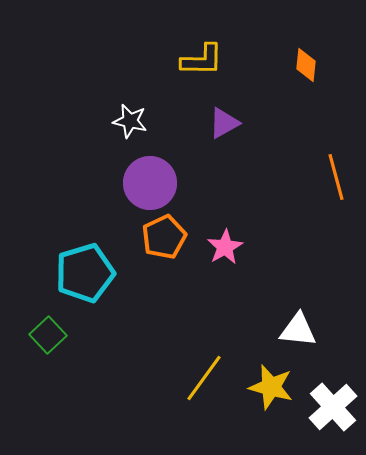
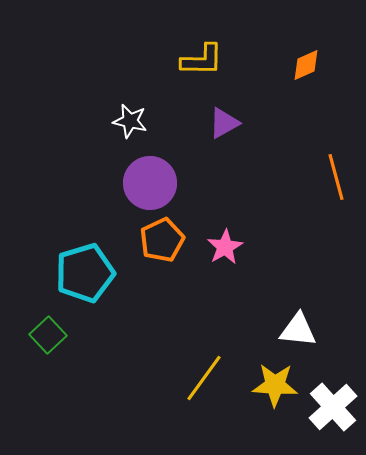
orange diamond: rotated 60 degrees clockwise
orange pentagon: moved 2 px left, 3 px down
yellow star: moved 4 px right, 2 px up; rotated 12 degrees counterclockwise
